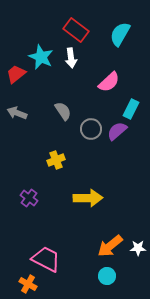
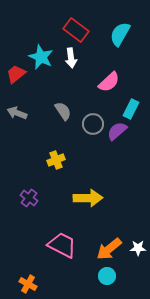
gray circle: moved 2 px right, 5 px up
orange arrow: moved 1 px left, 3 px down
pink trapezoid: moved 16 px right, 14 px up
